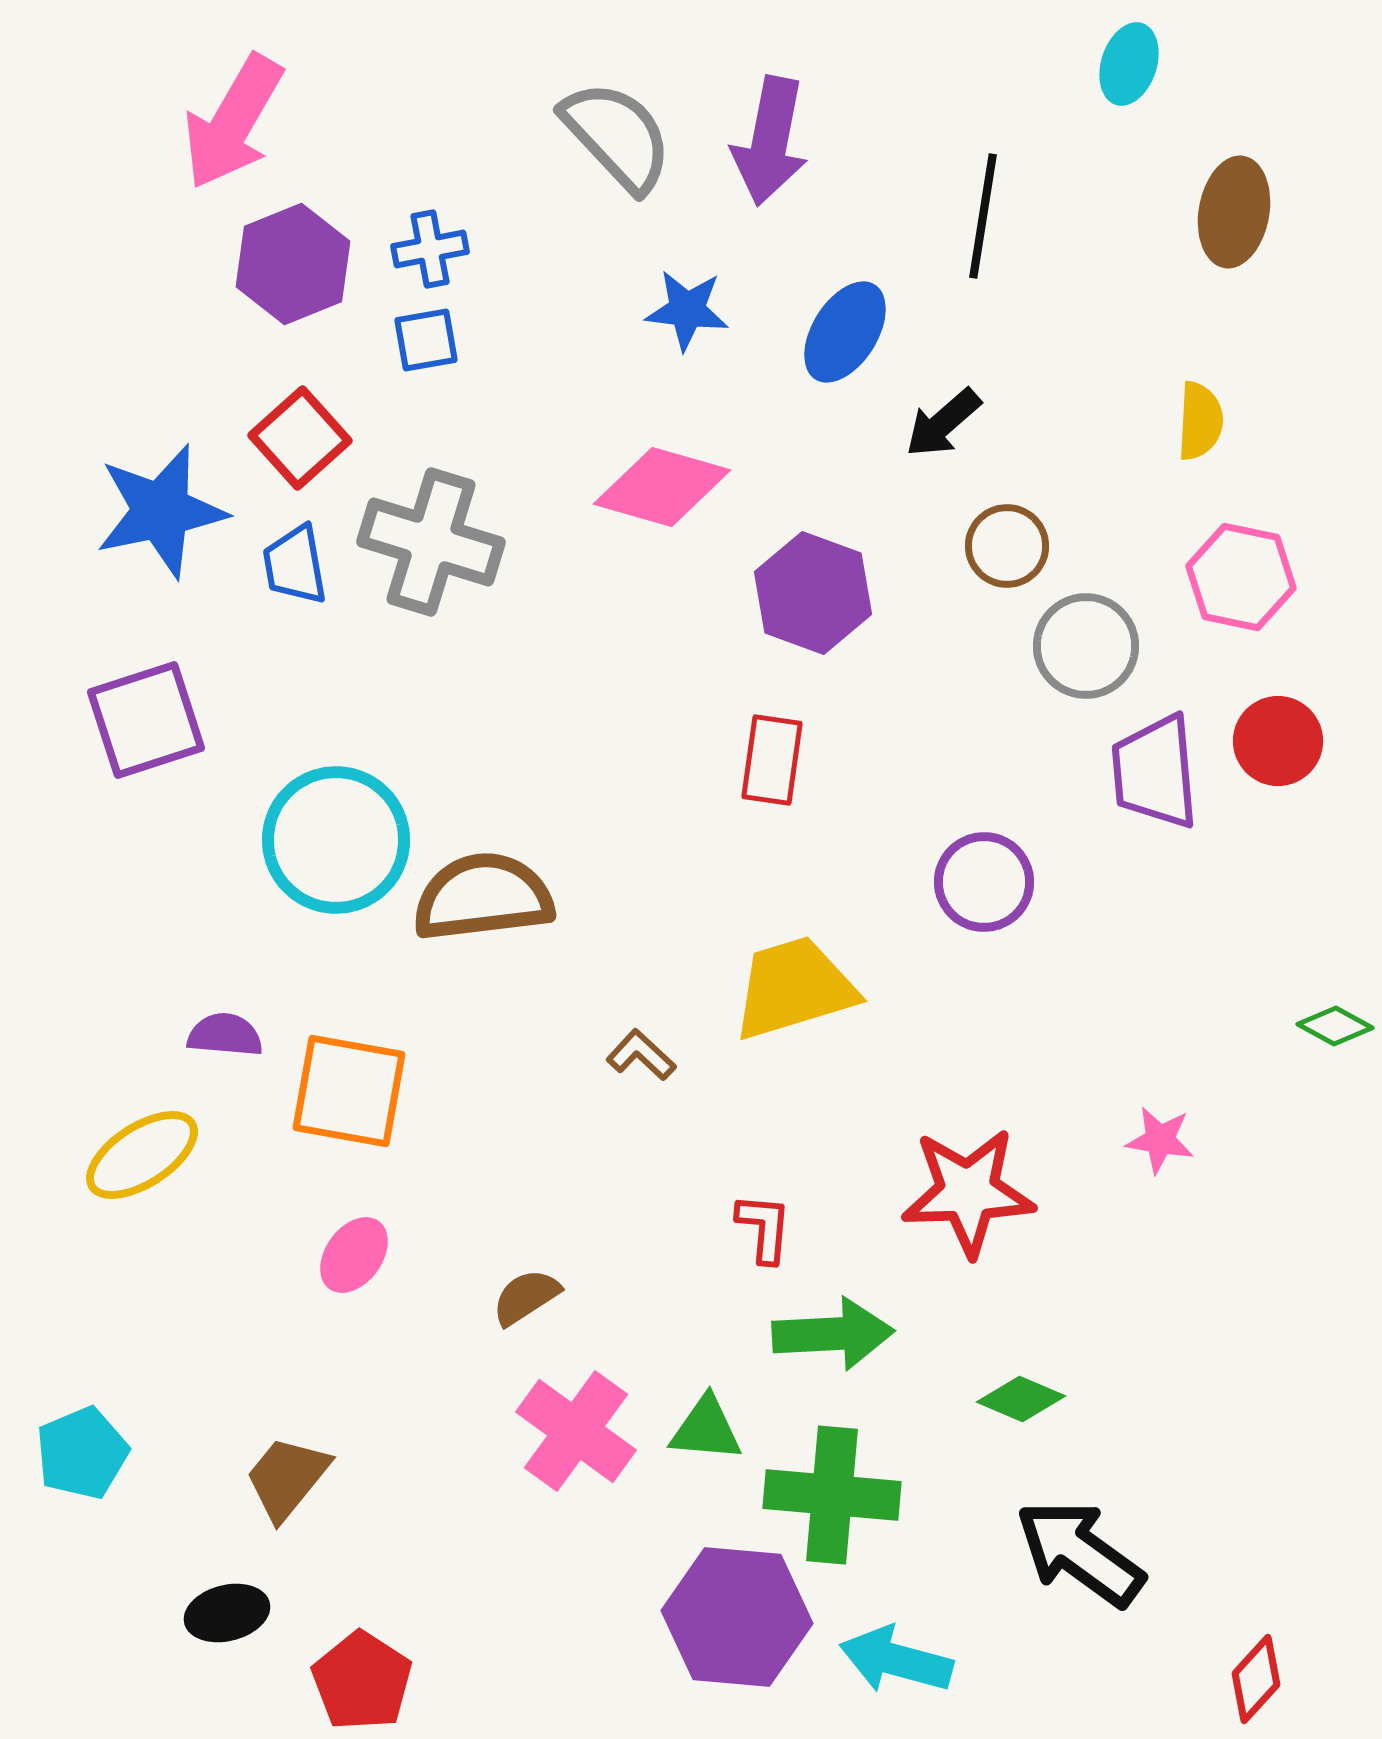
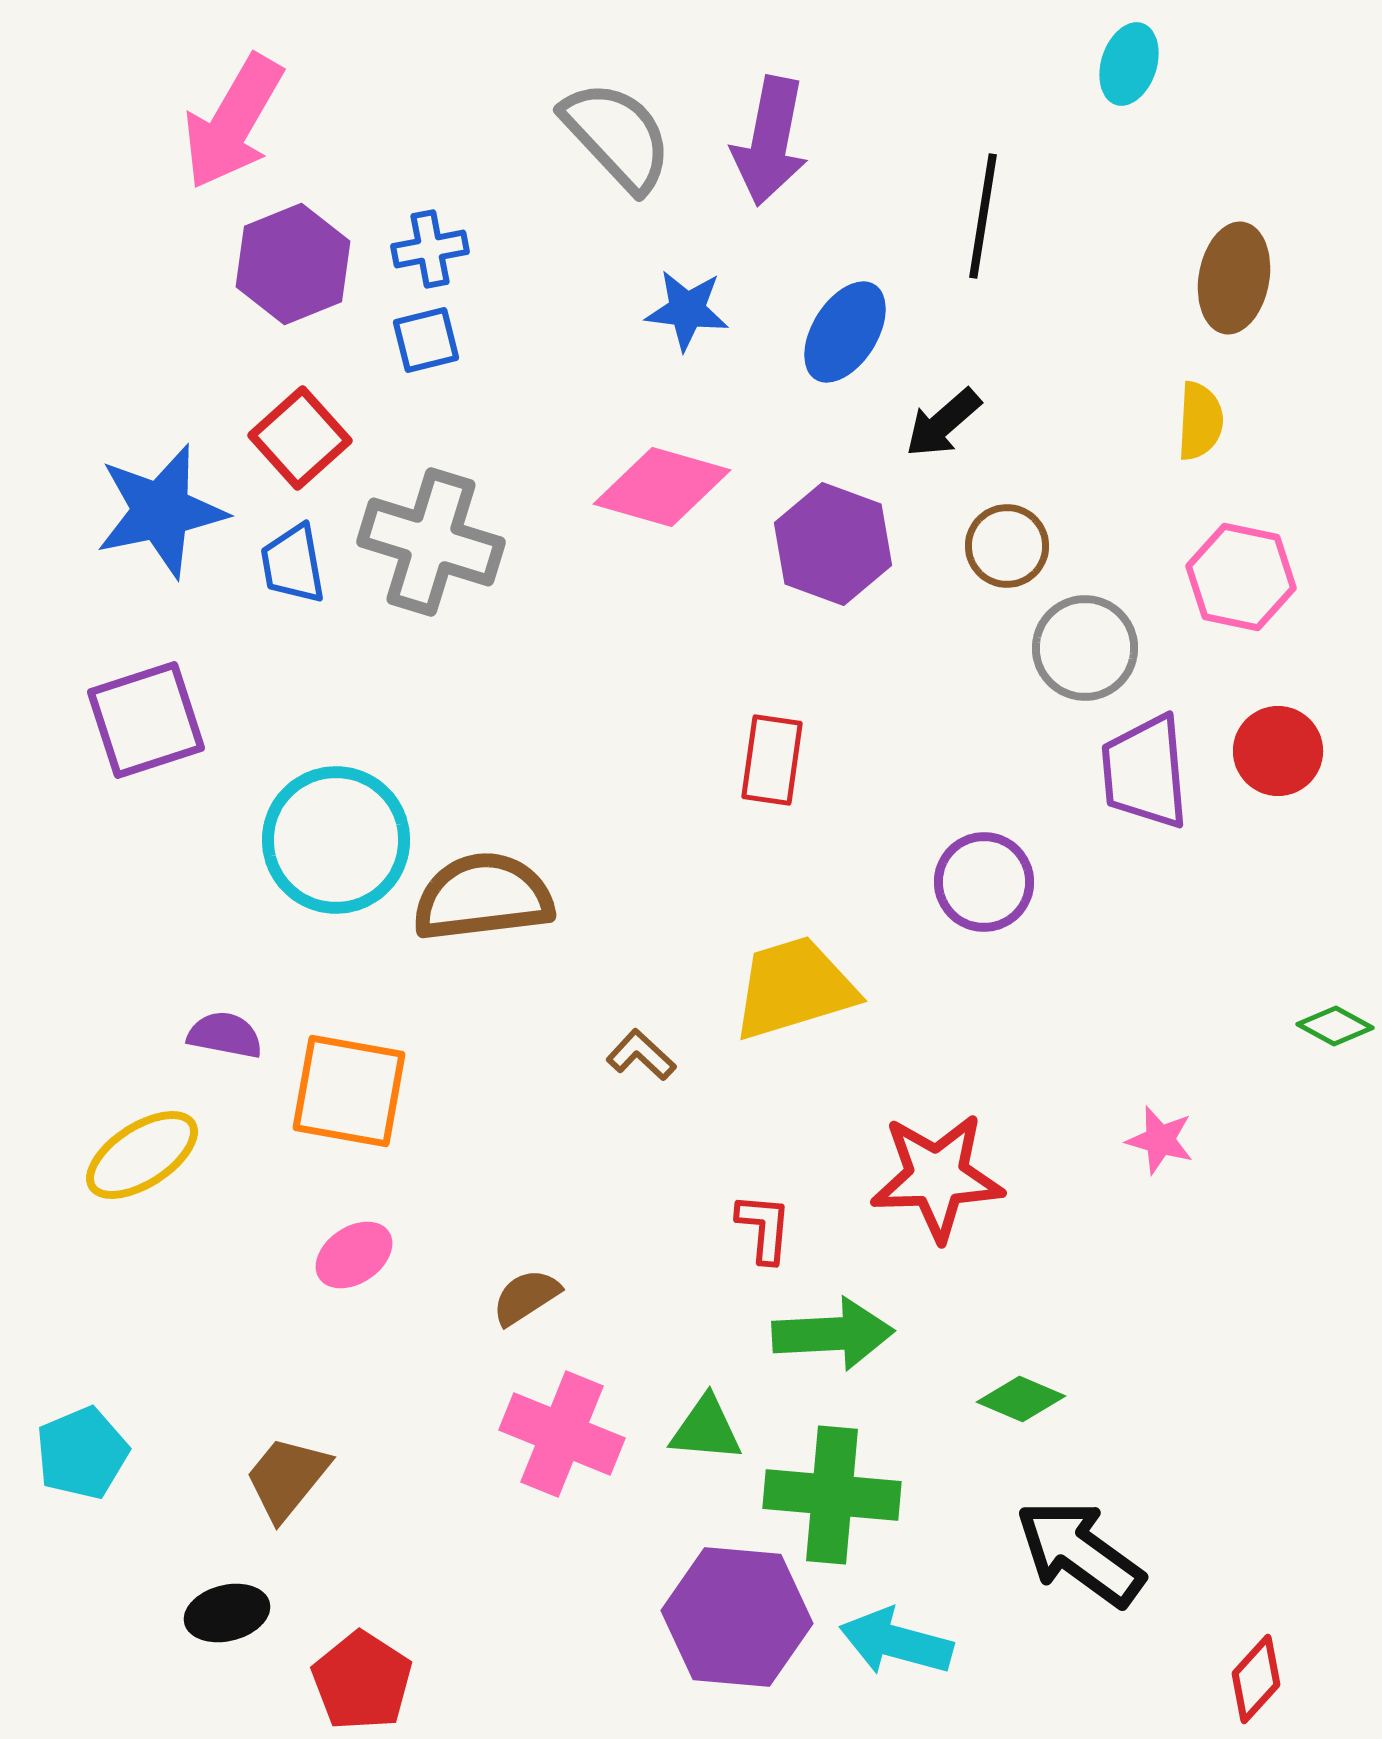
brown ellipse at (1234, 212): moved 66 px down
blue square at (426, 340): rotated 4 degrees counterclockwise
blue trapezoid at (295, 565): moved 2 px left, 1 px up
purple hexagon at (813, 593): moved 20 px right, 49 px up
gray circle at (1086, 646): moved 1 px left, 2 px down
red circle at (1278, 741): moved 10 px down
purple trapezoid at (1155, 772): moved 10 px left
purple semicircle at (225, 1035): rotated 6 degrees clockwise
pink star at (1160, 1140): rotated 6 degrees clockwise
red star at (968, 1192): moved 31 px left, 15 px up
pink ellipse at (354, 1255): rotated 20 degrees clockwise
pink cross at (576, 1431): moved 14 px left, 3 px down; rotated 14 degrees counterclockwise
cyan arrow at (896, 1660): moved 18 px up
